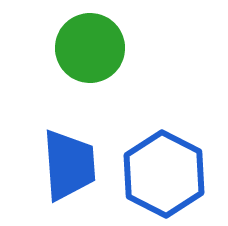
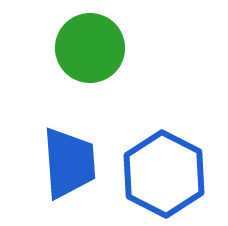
blue trapezoid: moved 2 px up
